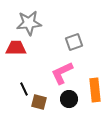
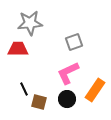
gray star: moved 1 px right
red trapezoid: moved 2 px right, 1 px down
pink L-shape: moved 6 px right
orange rectangle: rotated 40 degrees clockwise
black circle: moved 2 px left
